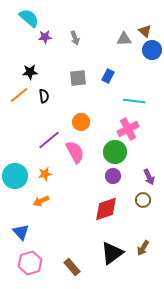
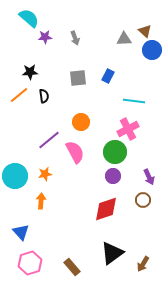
orange arrow: rotated 119 degrees clockwise
brown arrow: moved 16 px down
